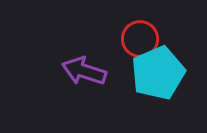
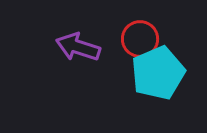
purple arrow: moved 6 px left, 24 px up
